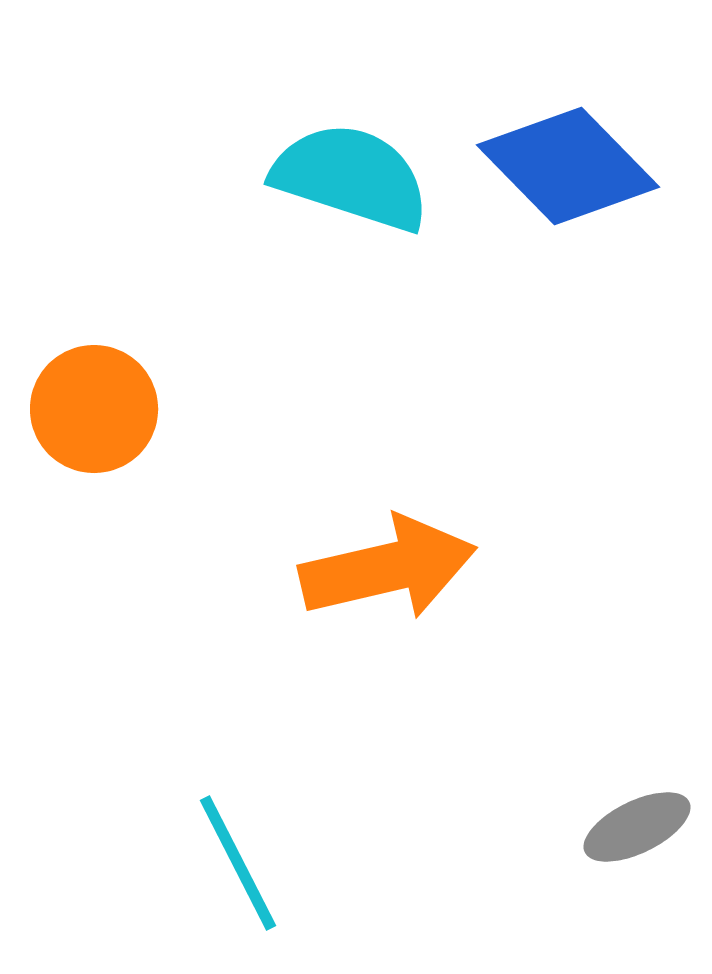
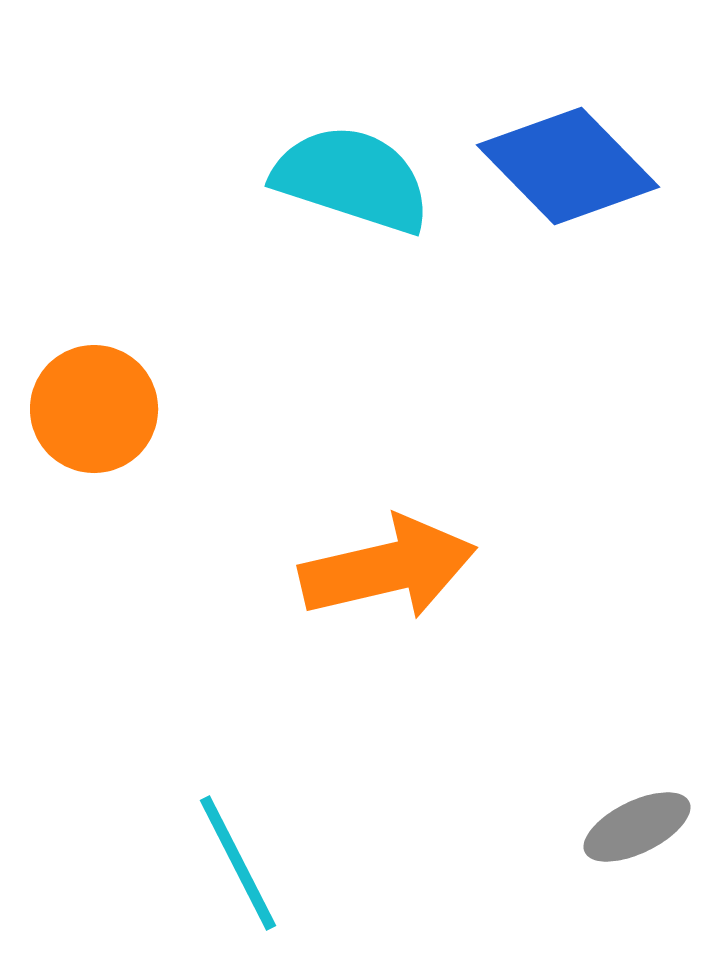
cyan semicircle: moved 1 px right, 2 px down
